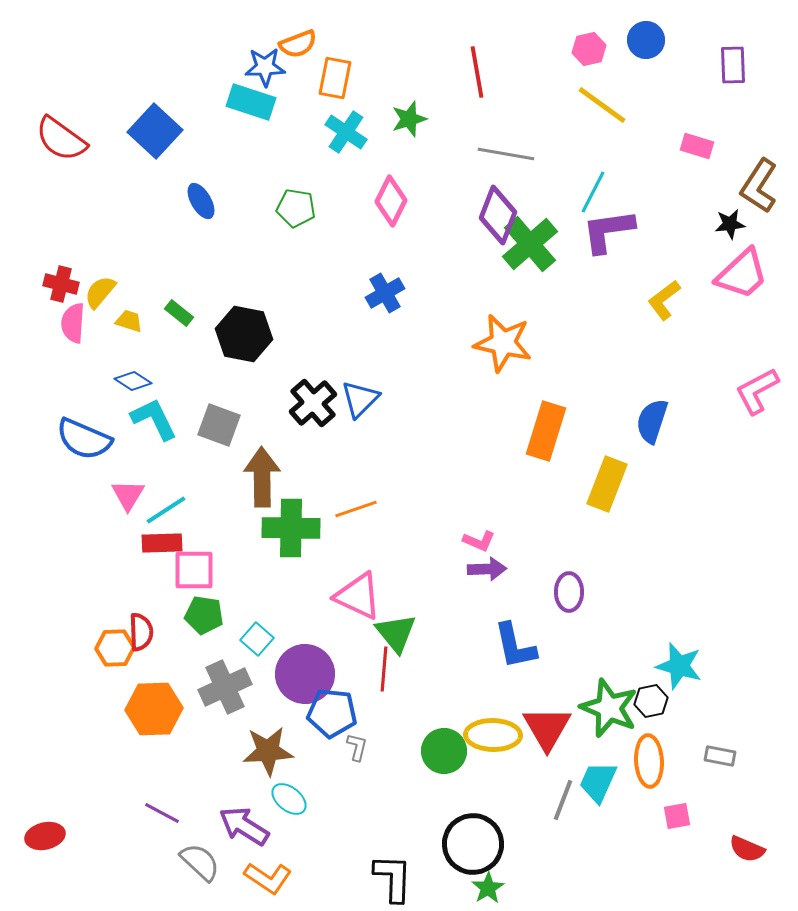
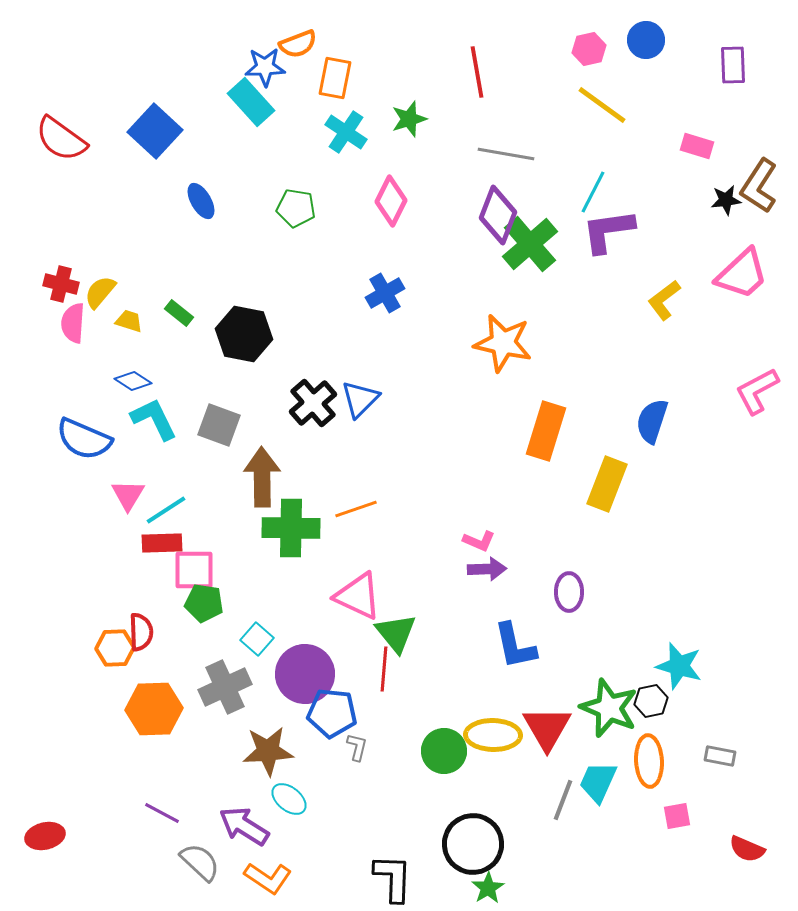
cyan rectangle at (251, 102): rotated 30 degrees clockwise
black star at (730, 224): moved 4 px left, 24 px up
green pentagon at (204, 615): moved 12 px up
